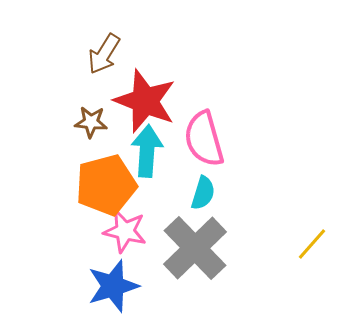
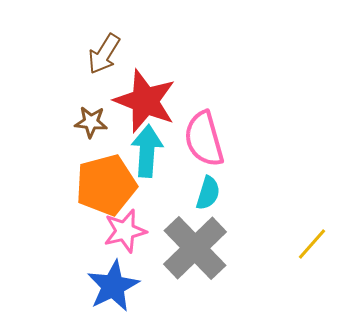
cyan semicircle: moved 5 px right
pink star: rotated 27 degrees counterclockwise
blue star: rotated 10 degrees counterclockwise
